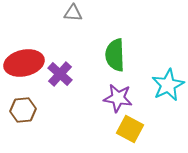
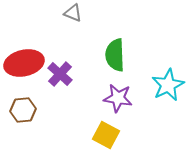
gray triangle: rotated 18 degrees clockwise
yellow square: moved 24 px left, 6 px down
